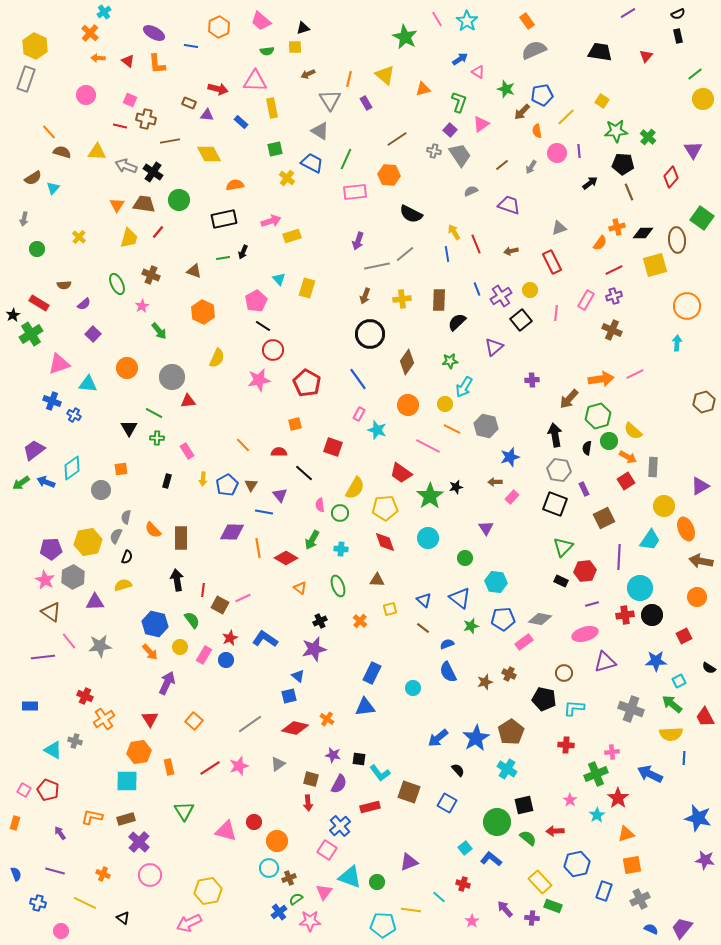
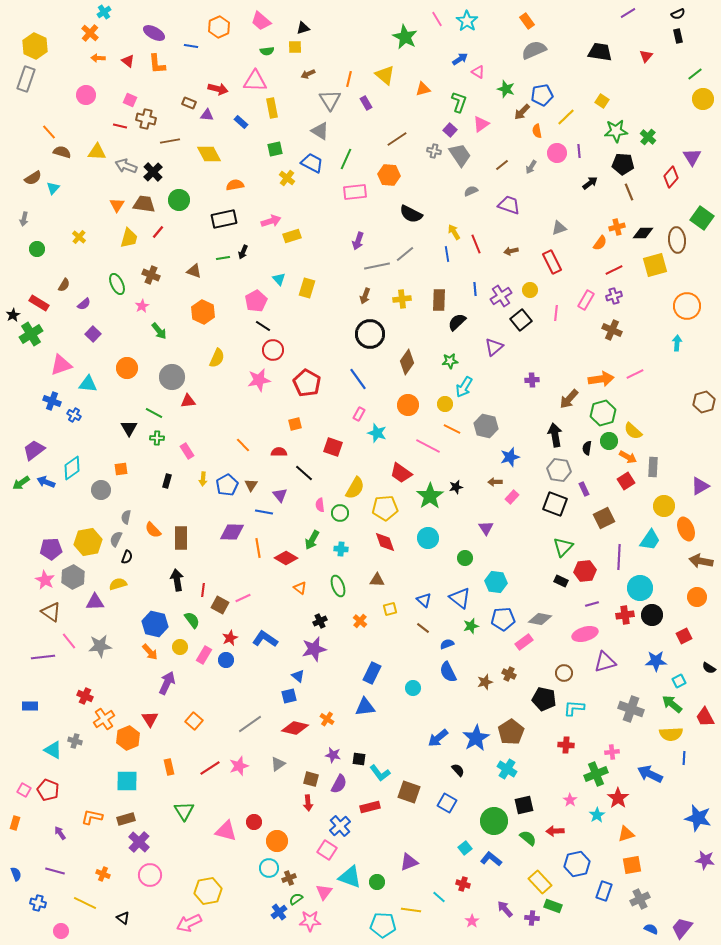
purple triangle at (693, 150): moved 1 px left, 7 px down
black cross at (153, 172): rotated 12 degrees clockwise
brown semicircle at (64, 285): rotated 56 degrees counterclockwise
blue line at (477, 289): moved 2 px left; rotated 16 degrees clockwise
pink triangle at (59, 364): moved 2 px right, 1 px down
green hexagon at (598, 416): moved 5 px right, 3 px up
cyan star at (377, 430): moved 3 px down
gray semicircle at (116, 536): moved 3 px down
yellow semicircle at (123, 585): moved 5 px left, 1 px up
orange hexagon at (139, 752): moved 11 px left, 14 px up; rotated 15 degrees counterclockwise
green circle at (497, 822): moved 3 px left, 1 px up
